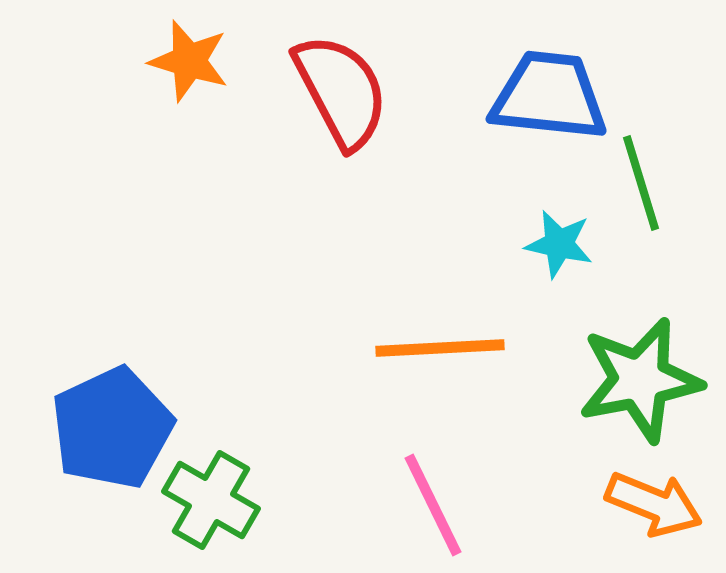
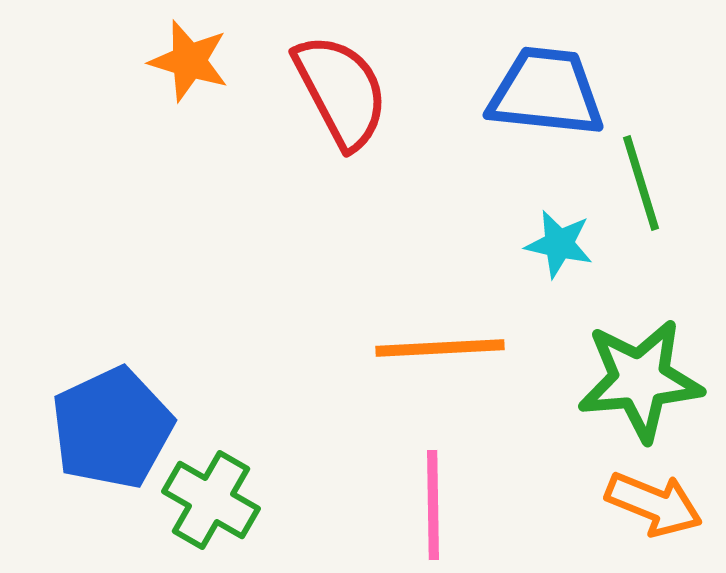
blue trapezoid: moved 3 px left, 4 px up
green star: rotated 6 degrees clockwise
pink line: rotated 25 degrees clockwise
